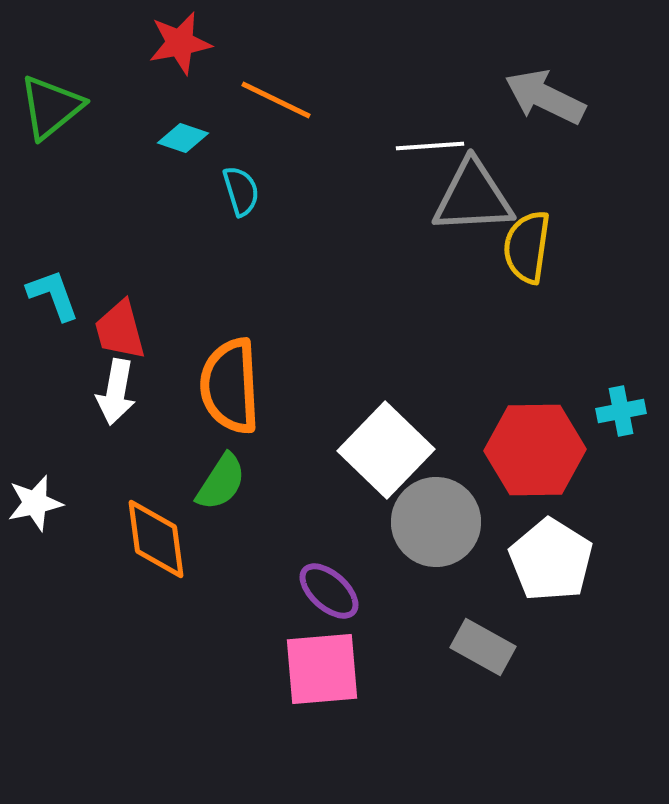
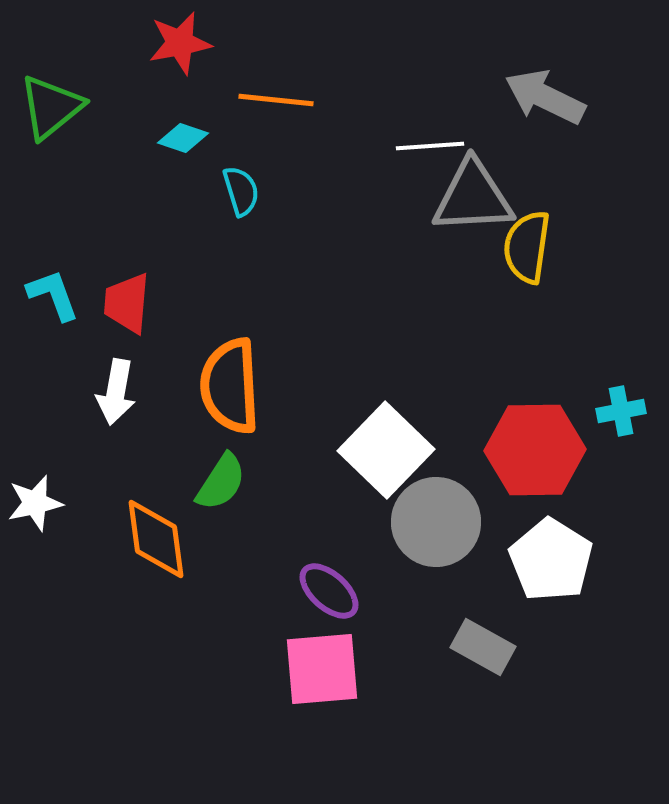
orange line: rotated 20 degrees counterclockwise
red trapezoid: moved 7 px right, 27 px up; rotated 20 degrees clockwise
